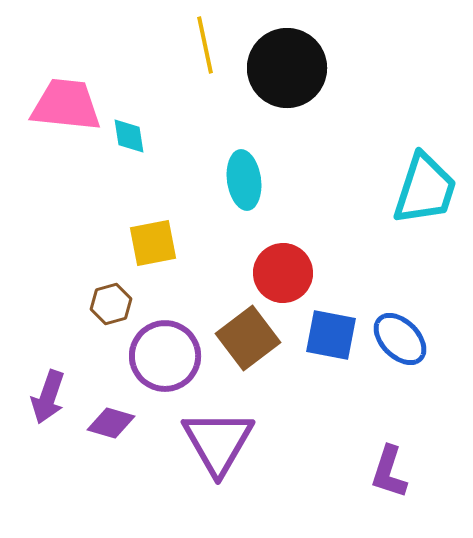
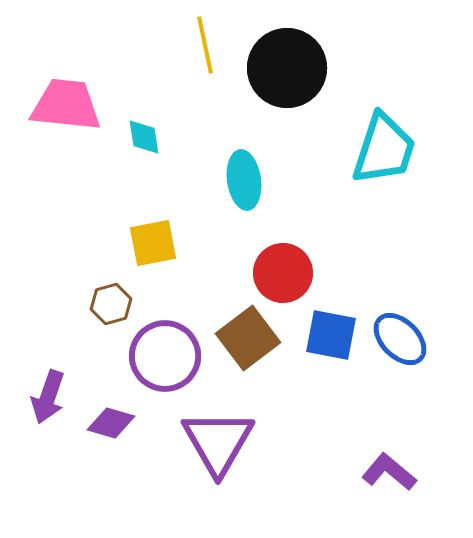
cyan diamond: moved 15 px right, 1 px down
cyan trapezoid: moved 41 px left, 40 px up
purple L-shape: rotated 112 degrees clockwise
